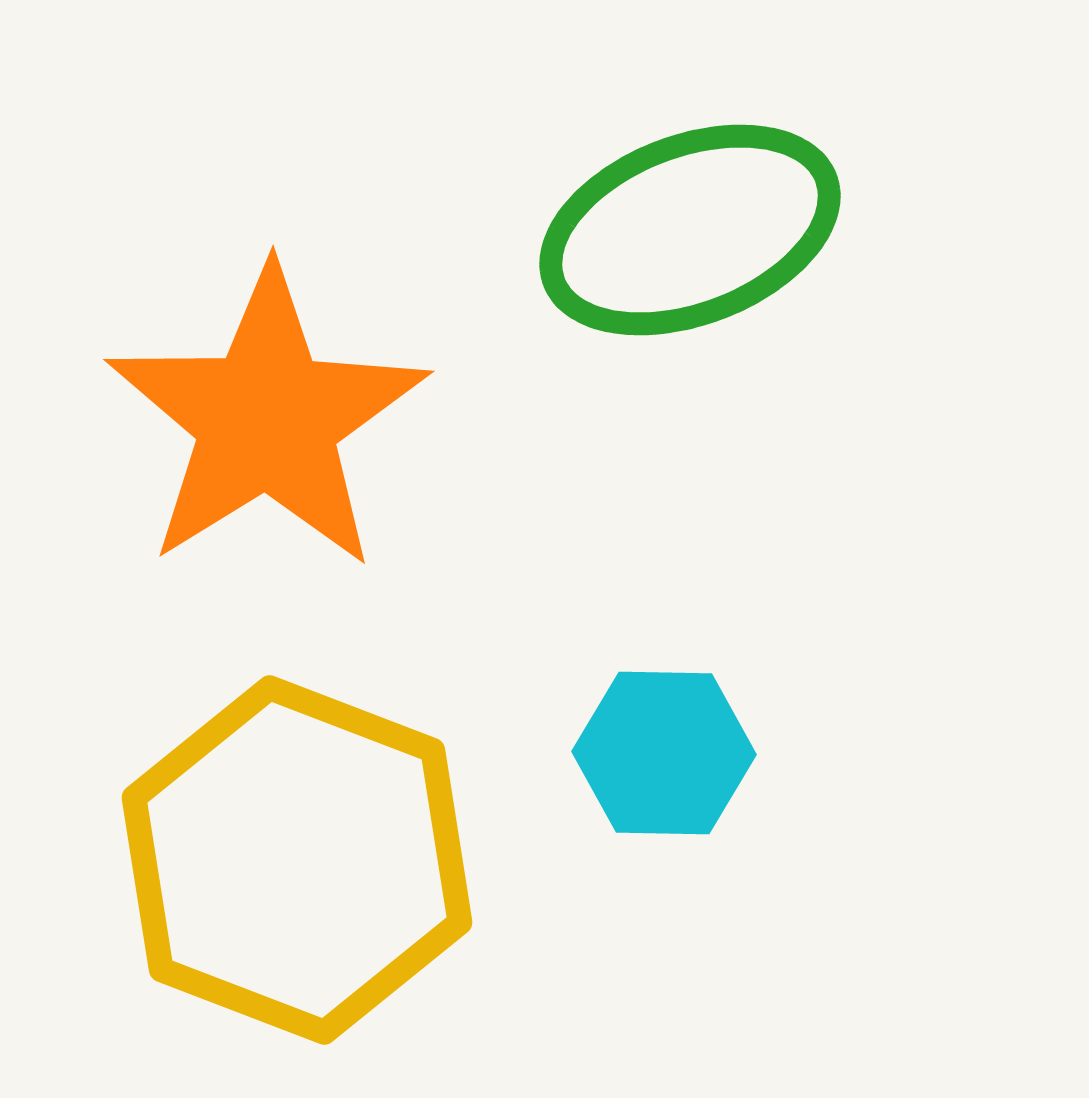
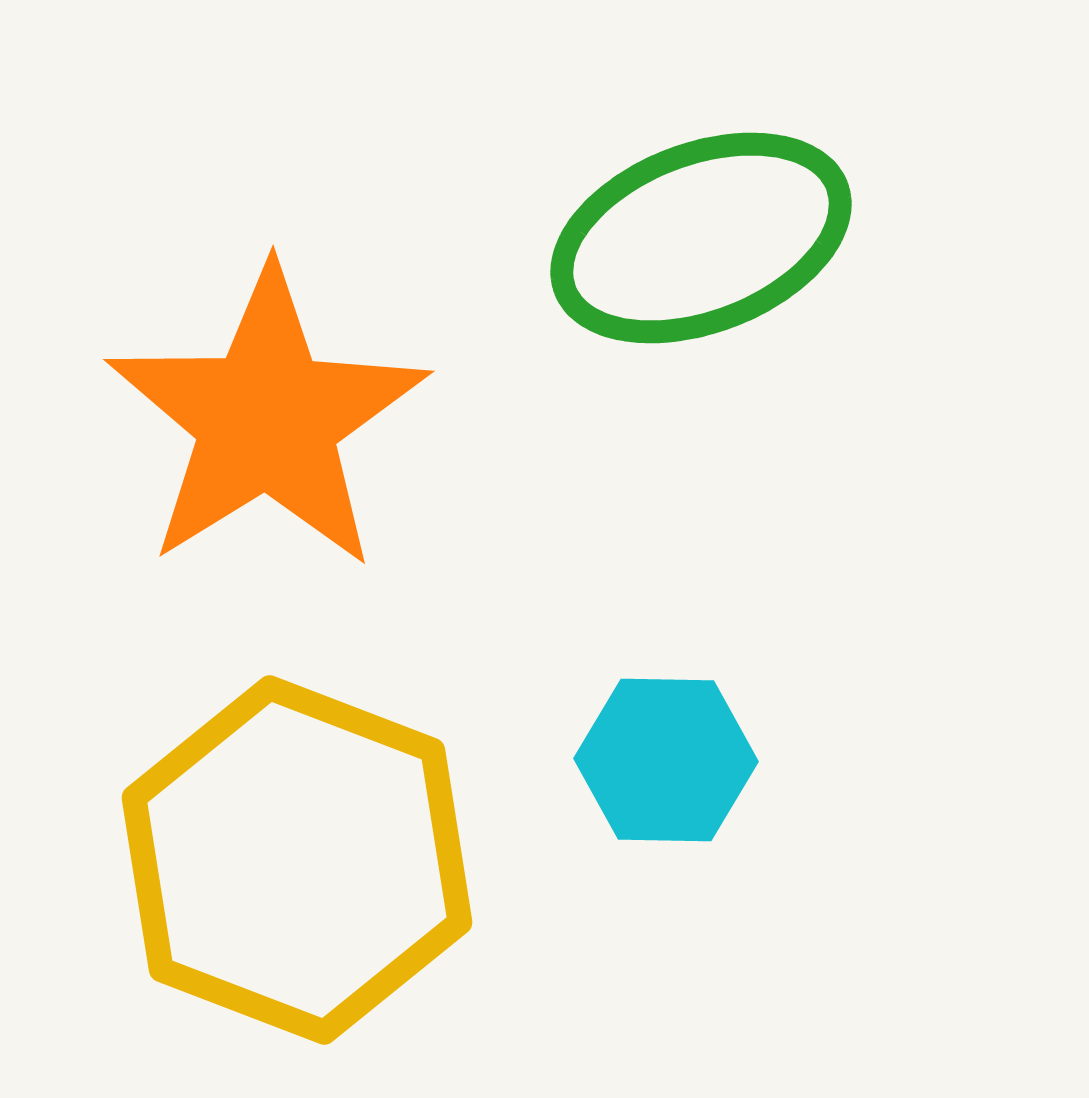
green ellipse: moved 11 px right, 8 px down
cyan hexagon: moved 2 px right, 7 px down
